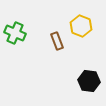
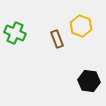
brown rectangle: moved 2 px up
